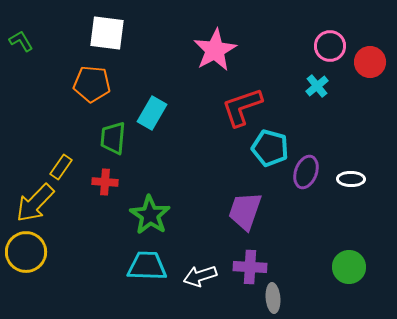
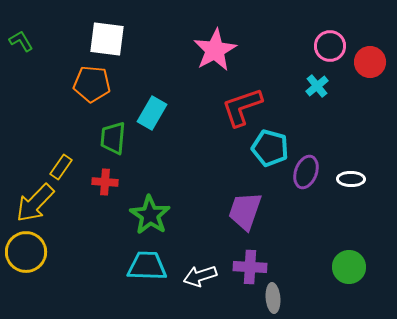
white square: moved 6 px down
